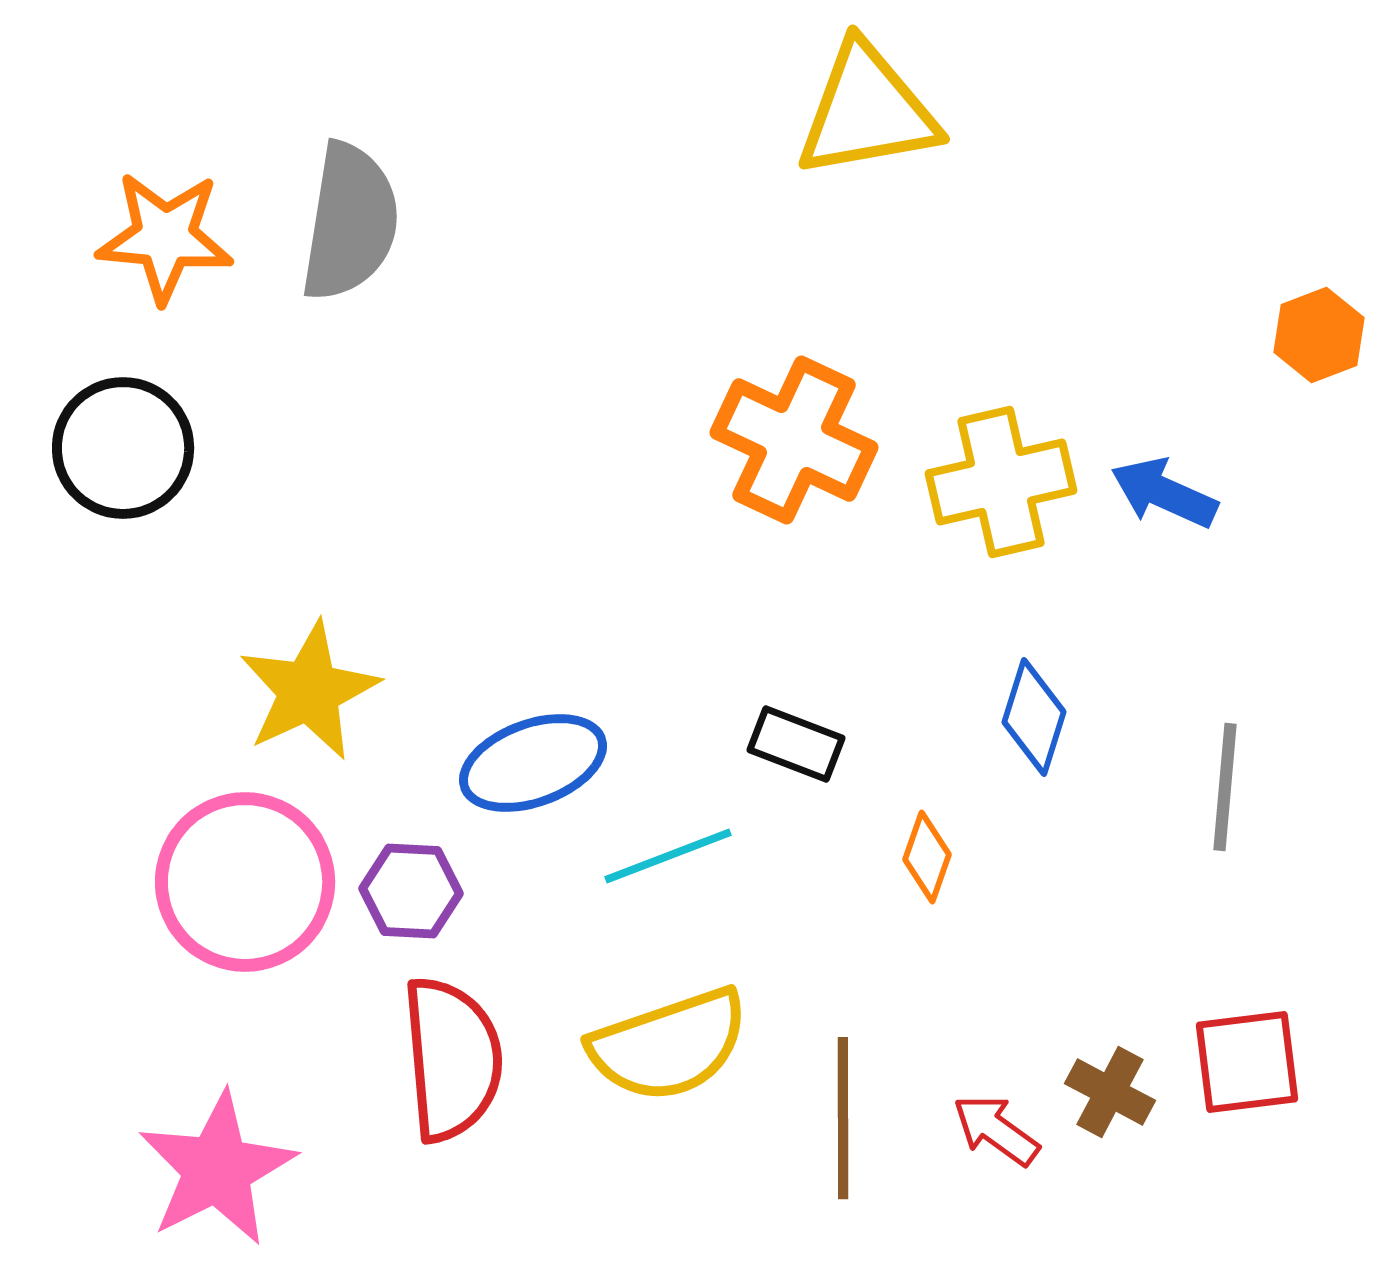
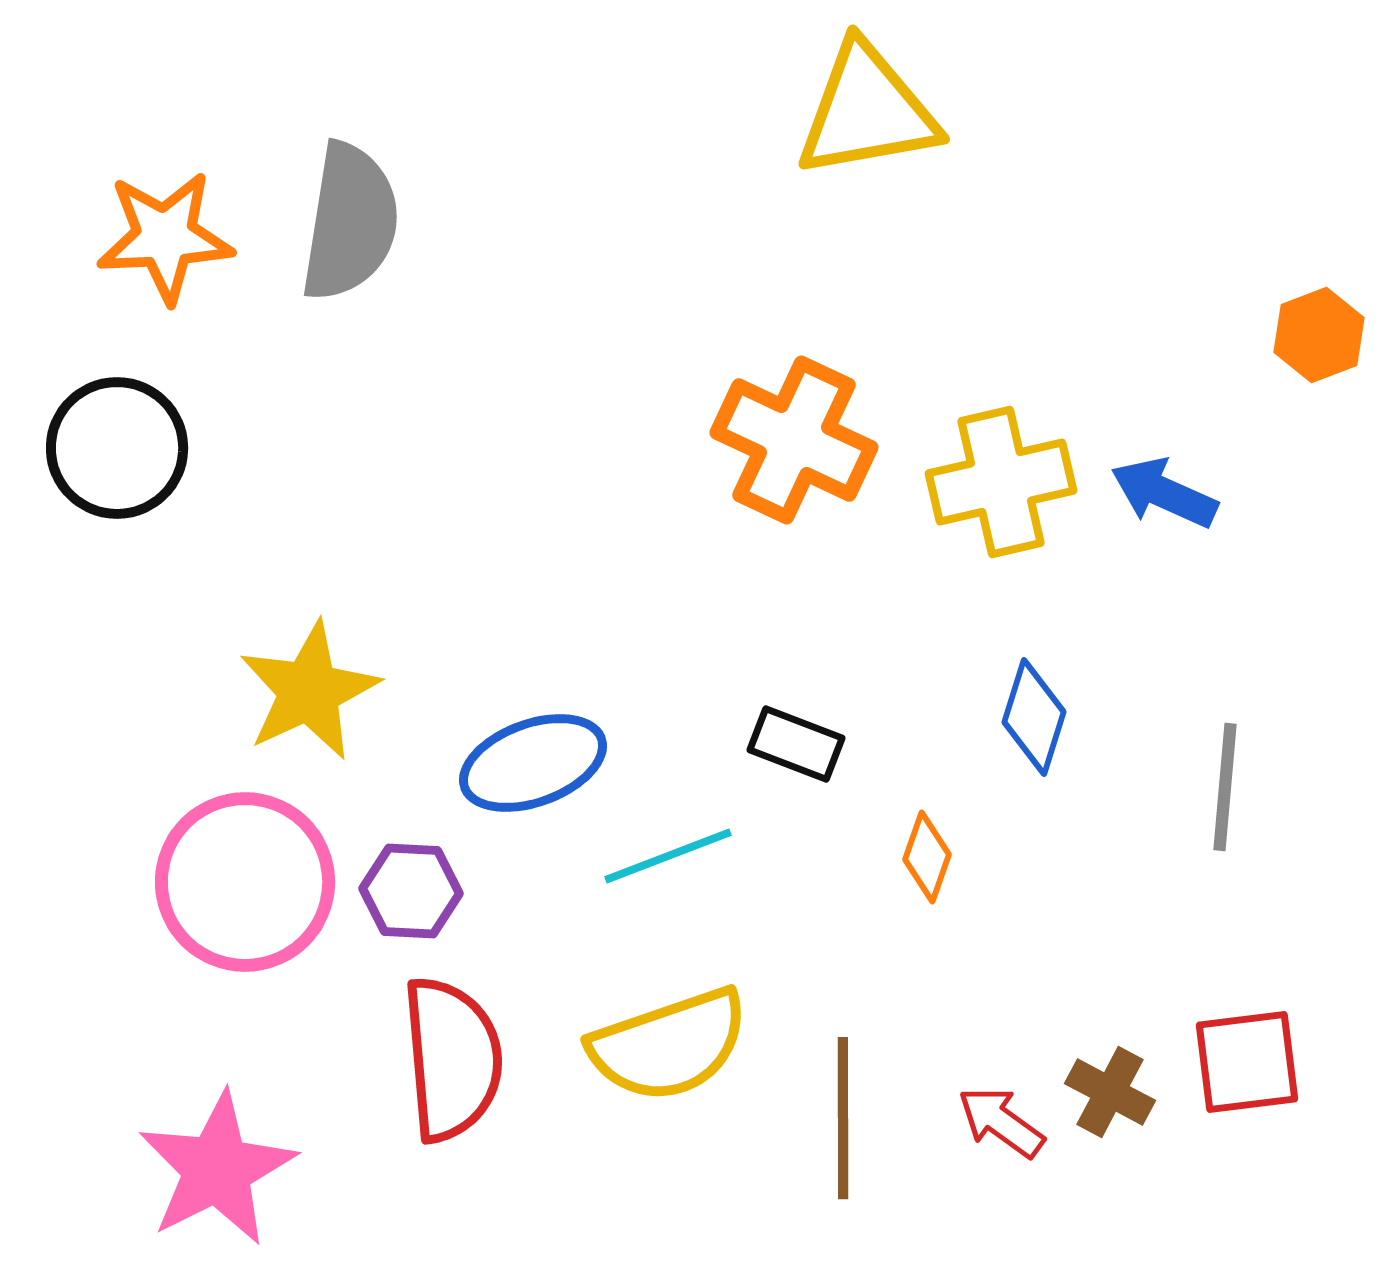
orange star: rotated 8 degrees counterclockwise
black circle: moved 6 px left
red arrow: moved 5 px right, 8 px up
